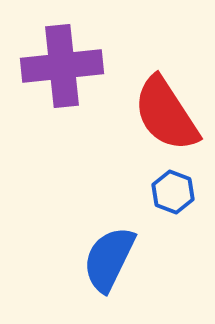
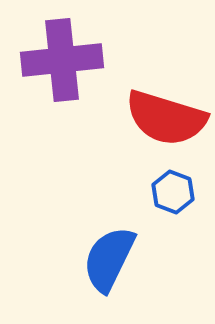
purple cross: moved 6 px up
red semicircle: moved 4 px down; rotated 40 degrees counterclockwise
